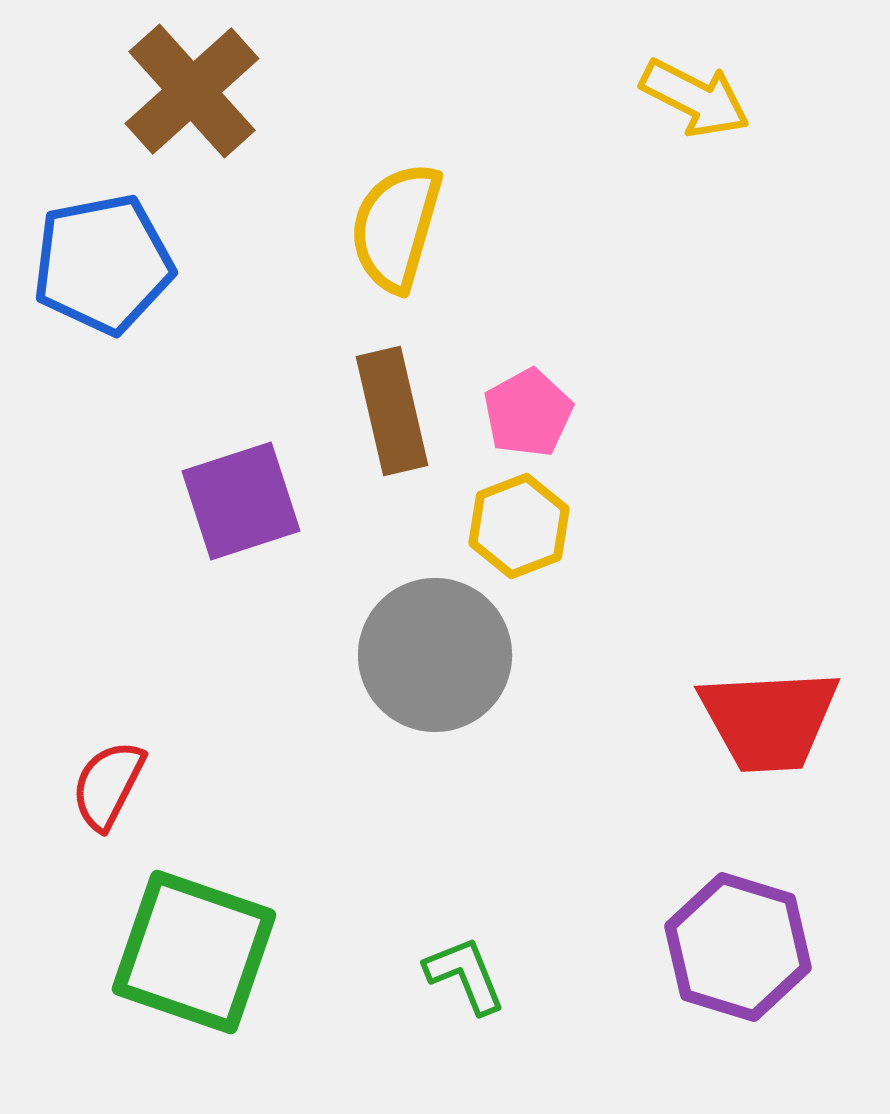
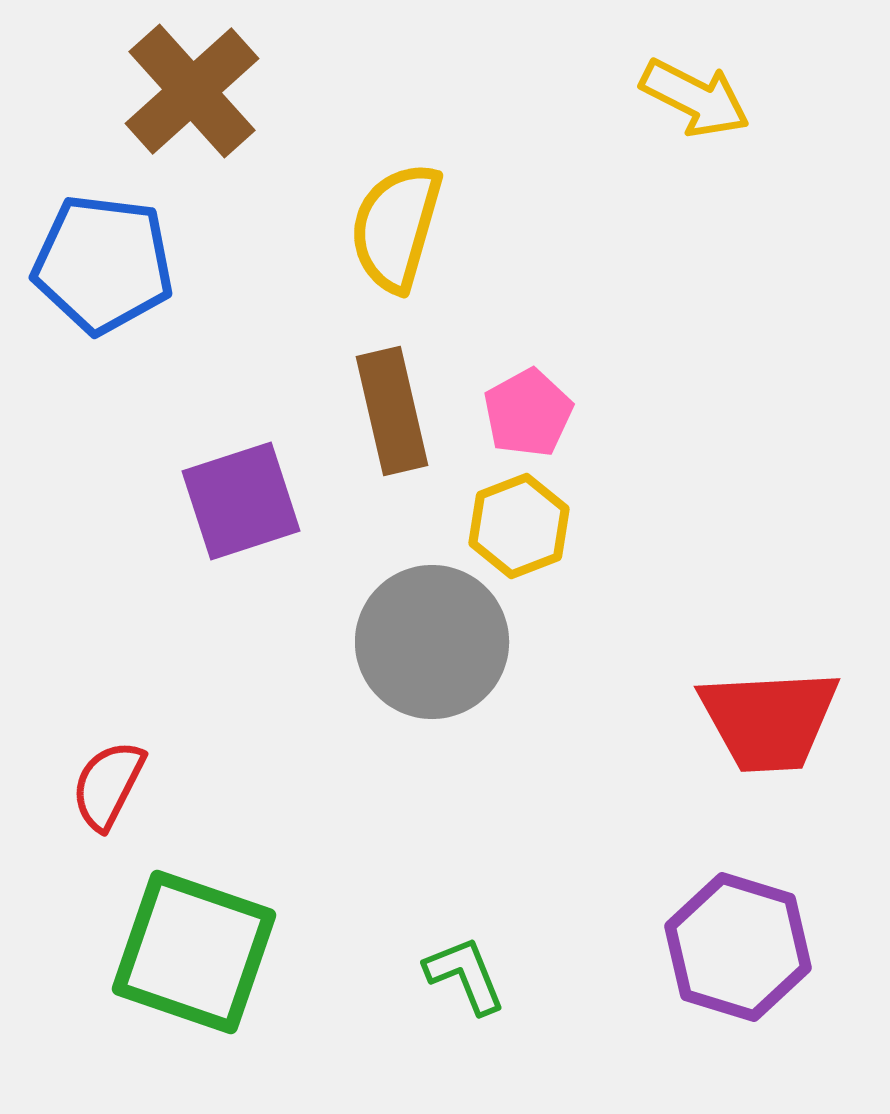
blue pentagon: rotated 18 degrees clockwise
gray circle: moved 3 px left, 13 px up
